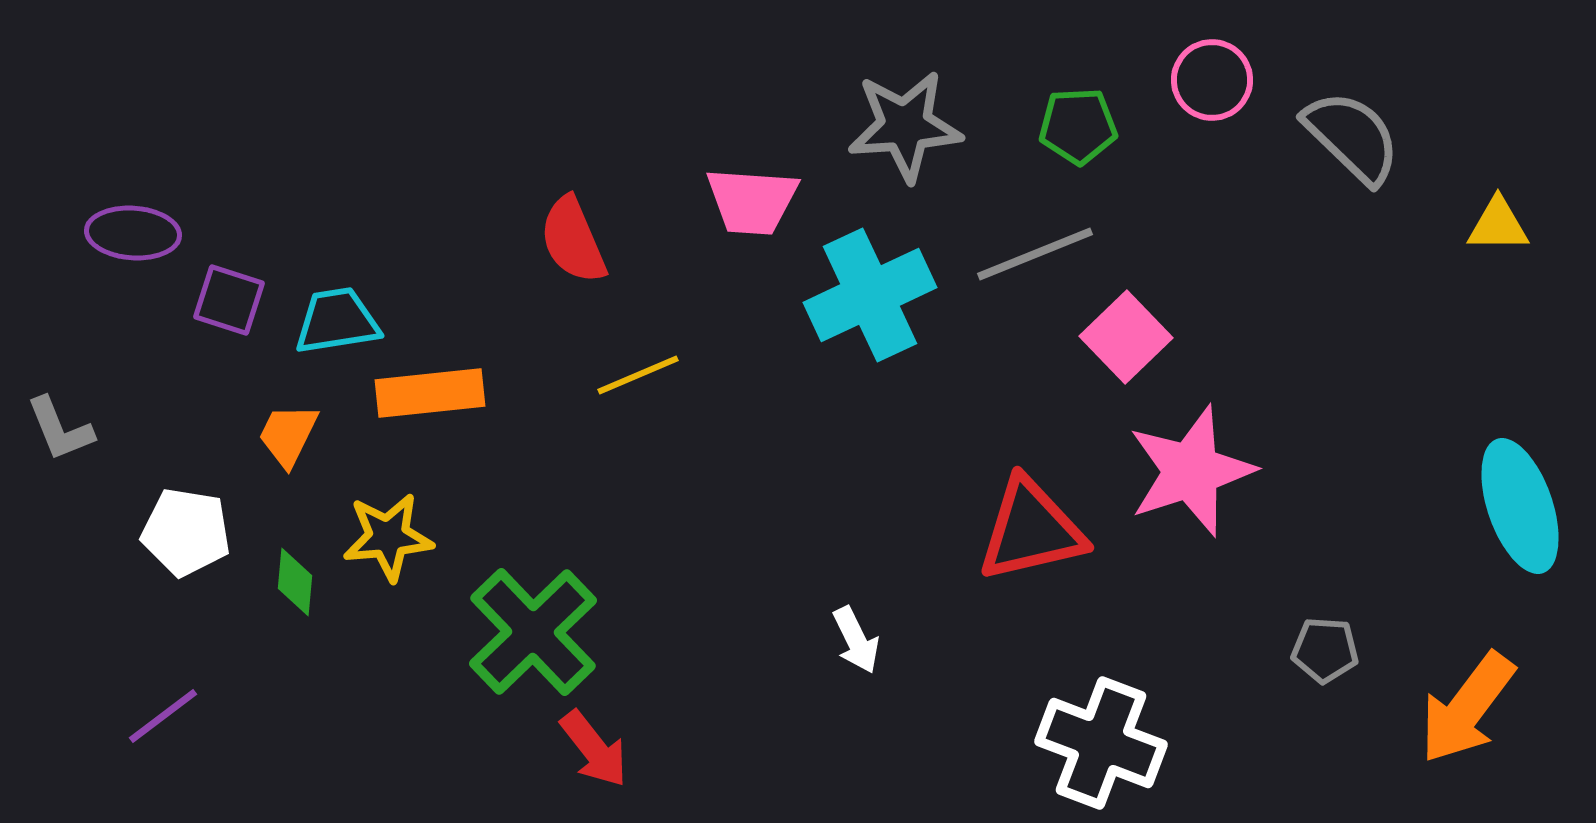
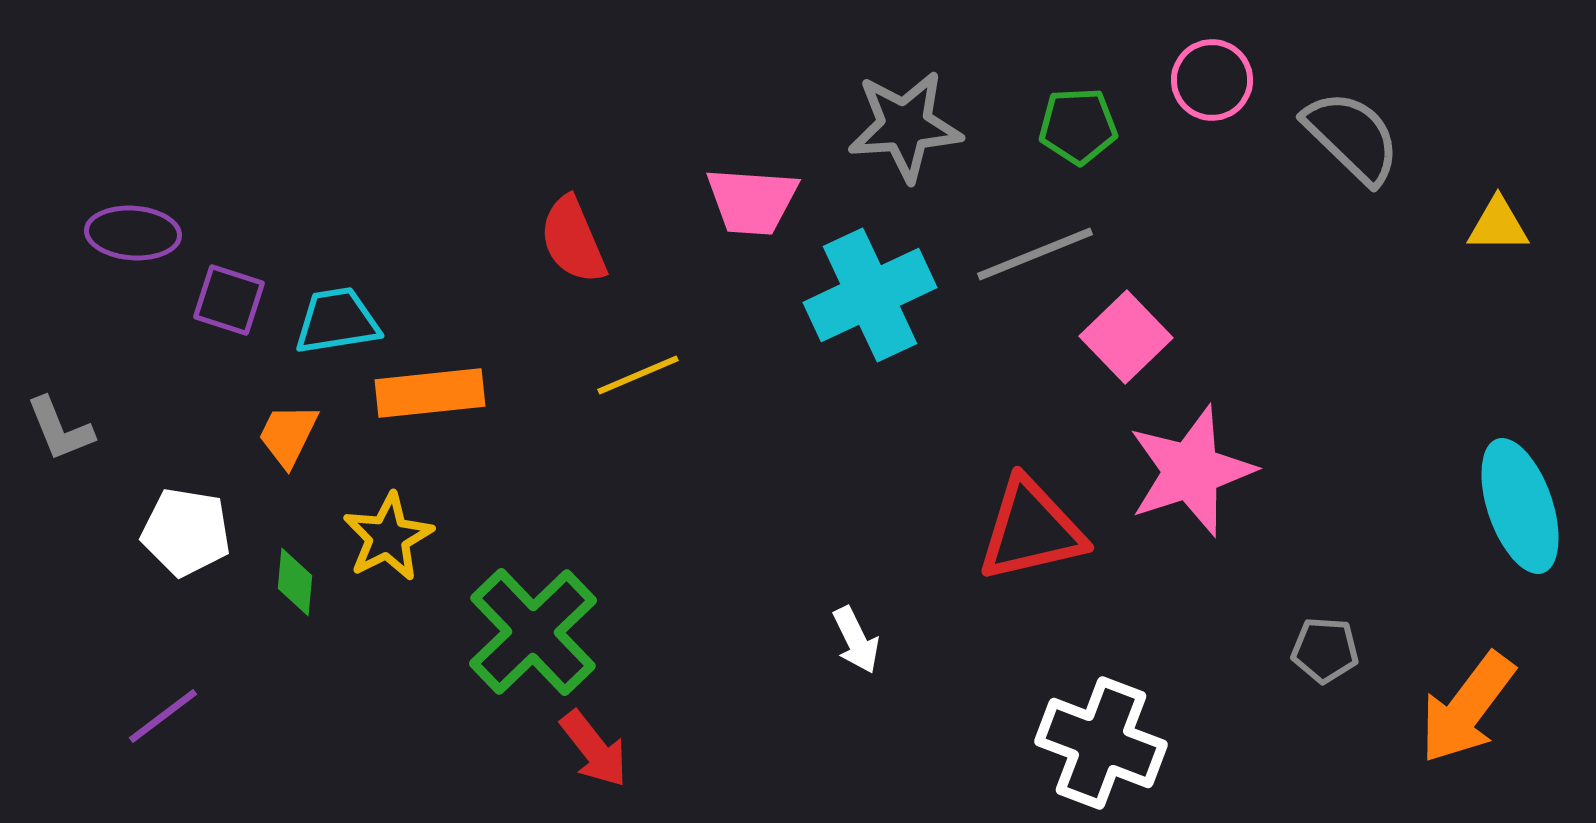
yellow star: rotated 22 degrees counterclockwise
